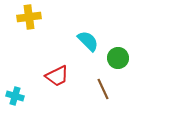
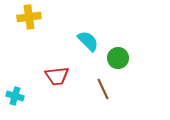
red trapezoid: rotated 20 degrees clockwise
